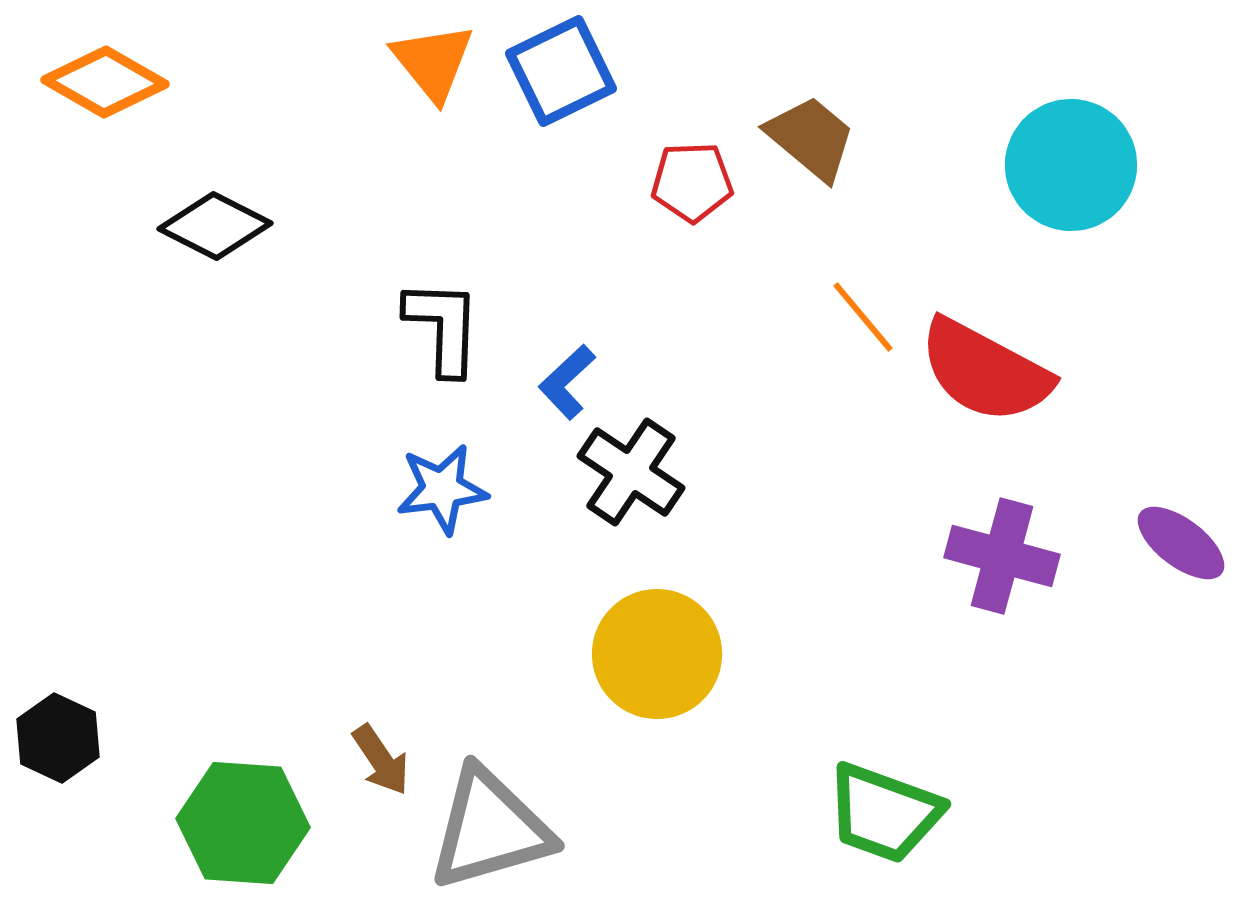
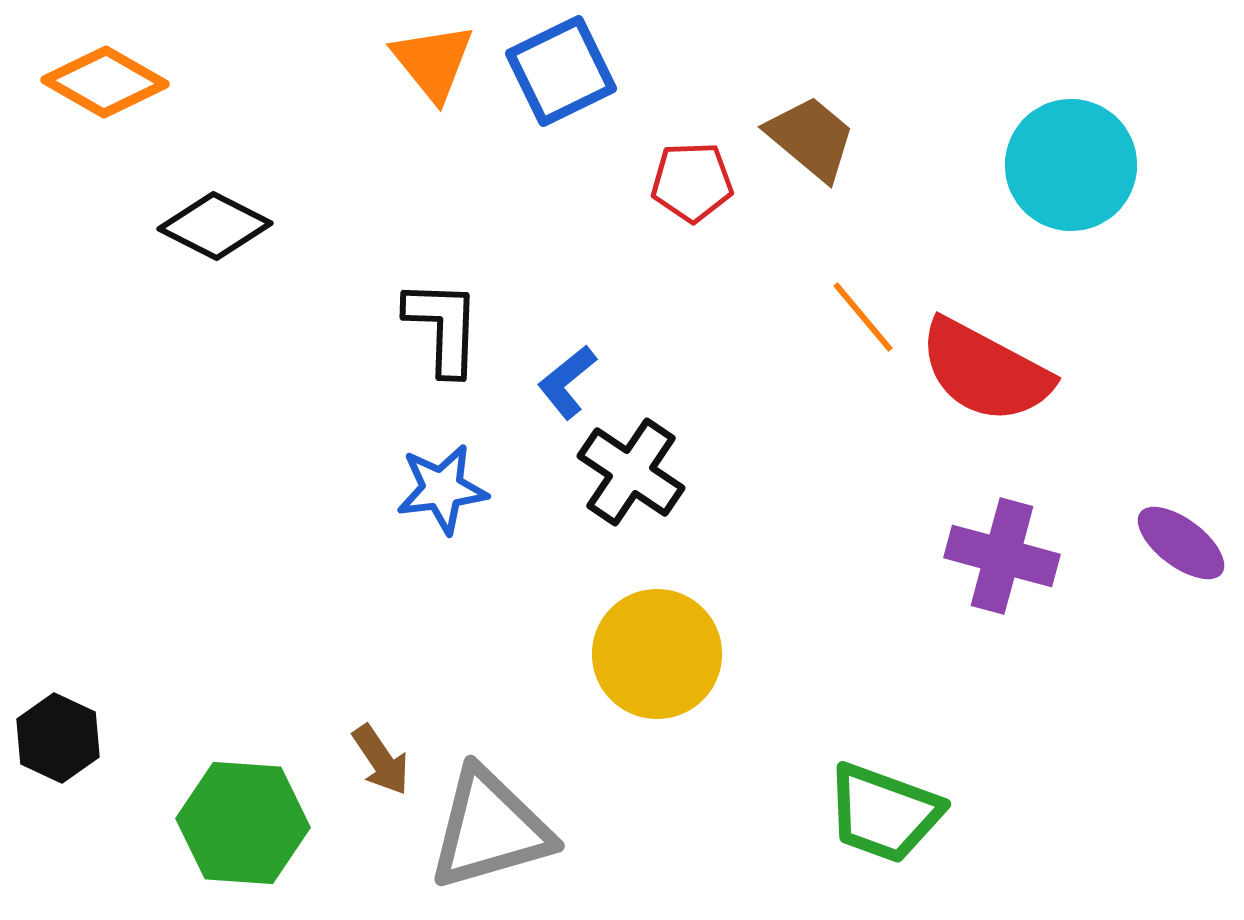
blue L-shape: rotated 4 degrees clockwise
